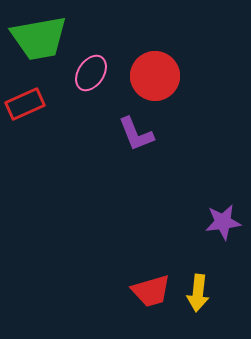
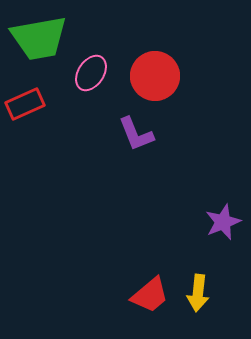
purple star: rotated 15 degrees counterclockwise
red trapezoid: moved 1 px left, 4 px down; rotated 24 degrees counterclockwise
